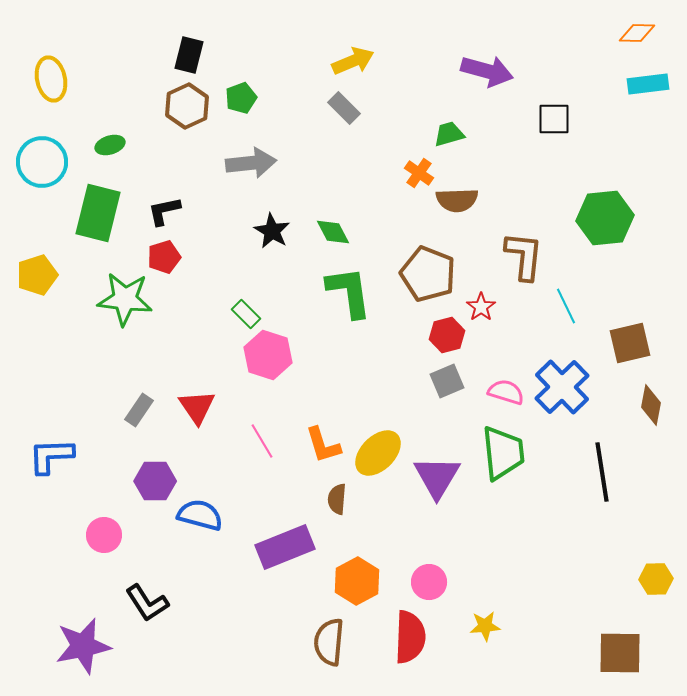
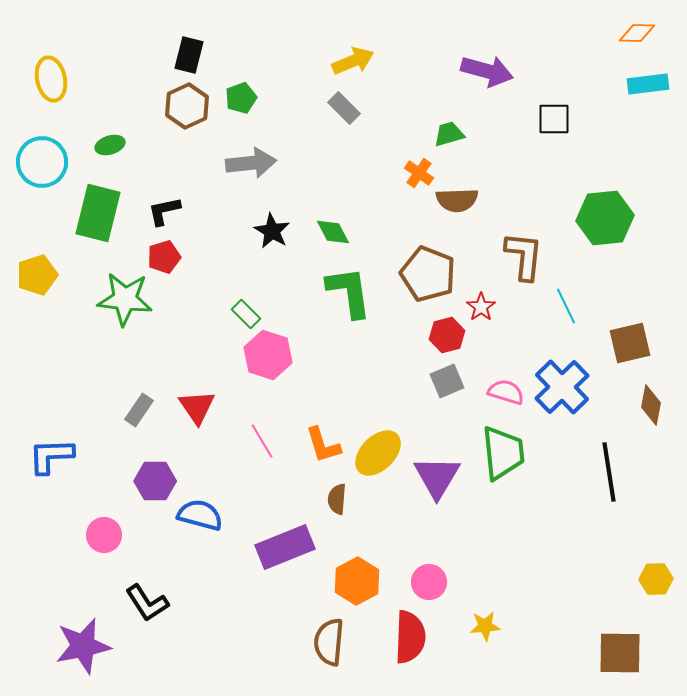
black line at (602, 472): moved 7 px right
